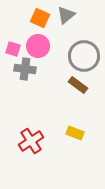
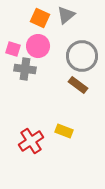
gray circle: moved 2 px left
yellow rectangle: moved 11 px left, 2 px up
